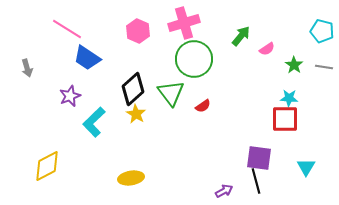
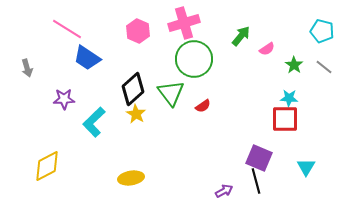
gray line: rotated 30 degrees clockwise
purple star: moved 6 px left, 3 px down; rotated 20 degrees clockwise
purple square: rotated 16 degrees clockwise
